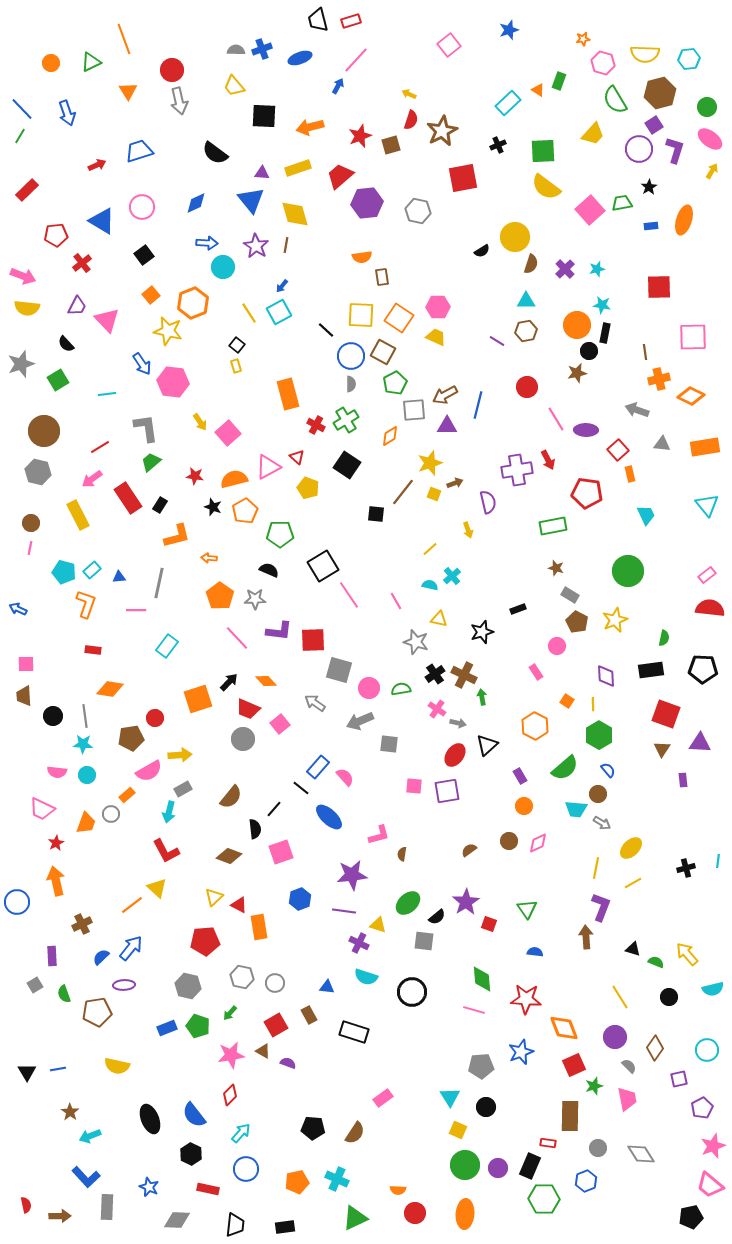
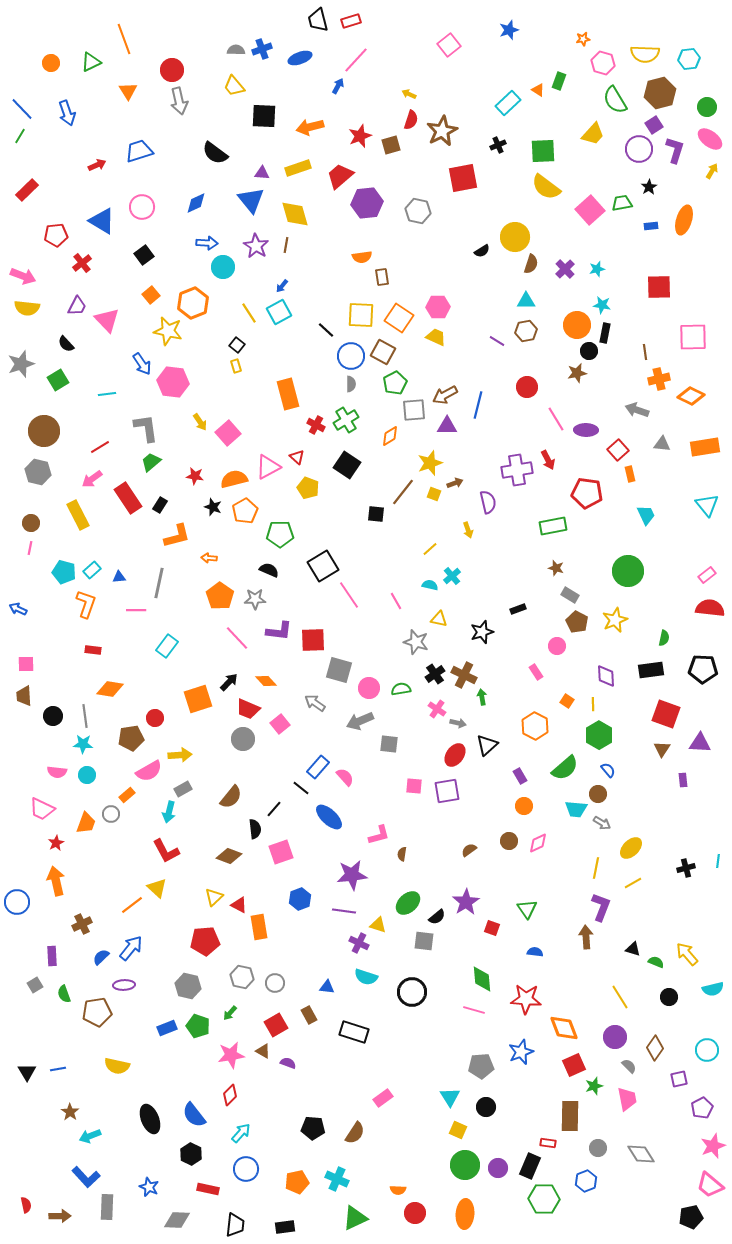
red square at (489, 924): moved 3 px right, 4 px down
